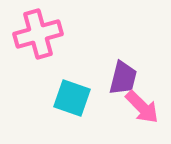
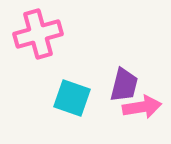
purple trapezoid: moved 1 px right, 7 px down
pink arrow: rotated 54 degrees counterclockwise
